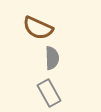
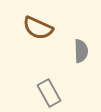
gray semicircle: moved 29 px right, 7 px up
